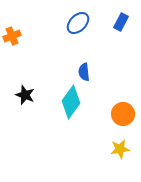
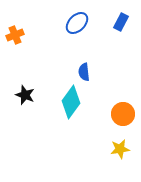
blue ellipse: moved 1 px left
orange cross: moved 3 px right, 1 px up
